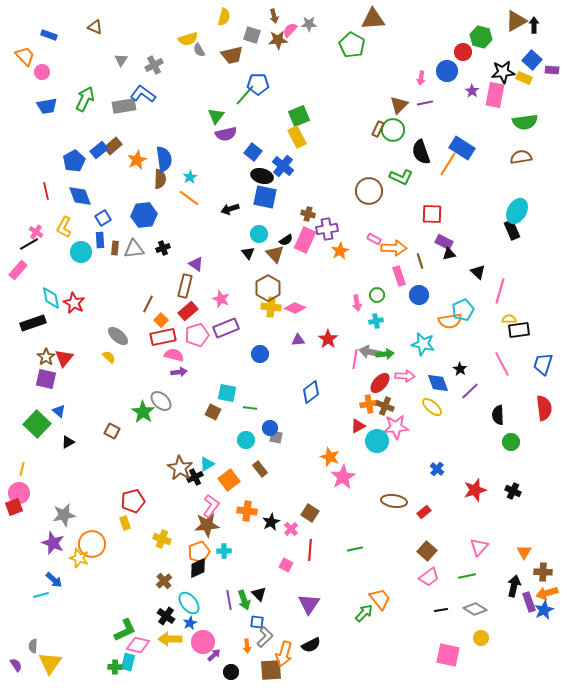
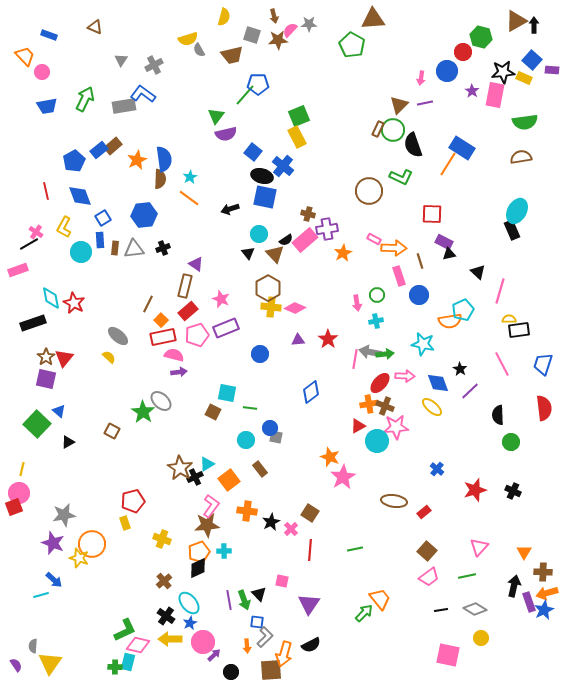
black semicircle at (421, 152): moved 8 px left, 7 px up
pink rectangle at (305, 240): rotated 25 degrees clockwise
orange star at (340, 251): moved 3 px right, 2 px down
pink rectangle at (18, 270): rotated 30 degrees clockwise
pink square at (286, 565): moved 4 px left, 16 px down; rotated 16 degrees counterclockwise
